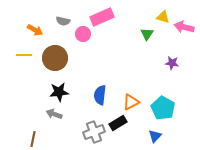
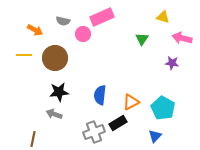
pink arrow: moved 2 px left, 11 px down
green triangle: moved 5 px left, 5 px down
